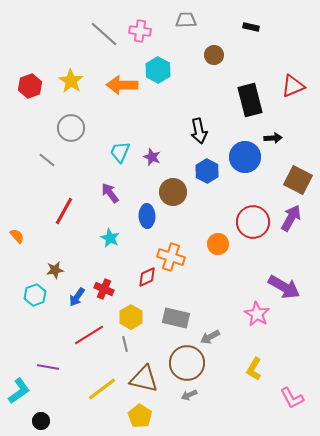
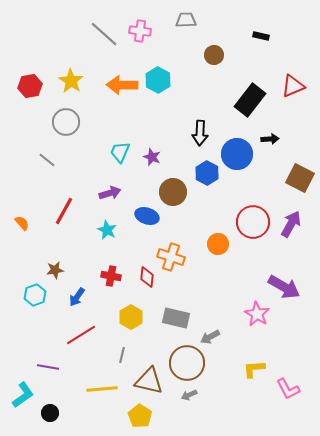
black rectangle at (251, 27): moved 10 px right, 9 px down
cyan hexagon at (158, 70): moved 10 px down
red hexagon at (30, 86): rotated 10 degrees clockwise
black rectangle at (250, 100): rotated 52 degrees clockwise
gray circle at (71, 128): moved 5 px left, 6 px up
black arrow at (199, 131): moved 1 px right, 2 px down; rotated 15 degrees clockwise
black arrow at (273, 138): moved 3 px left, 1 px down
blue circle at (245, 157): moved 8 px left, 3 px up
blue hexagon at (207, 171): moved 2 px down
brown square at (298, 180): moved 2 px right, 2 px up
purple arrow at (110, 193): rotated 110 degrees clockwise
blue ellipse at (147, 216): rotated 70 degrees counterclockwise
purple arrow at (291, 218): moved 6 px down
orange semicircle at (17, 236): moved 5 px right, 13 px up
cyan star at (110, 238): moved 3 px left, 8 px up
red diamond at (147, 277): rotated 60 degrees counterclockwise
red cross at (104, 289): moved 7 px right, 13 px up; rotated 12 degrees counterclockwise
red line at (89, 335): moved 8 px left
gray line at (125, 344): moved 3 px left, 11 px down; rotated 28 degrees clockwise
yellow L-shape at (254, 369): rotated 55 degrees clockwise
brown triangle at (144, 379): moved 5 px right, 2 px down
yellow line at (102, 389): rotated 32 degrees clockwise
cyan L-shape at (19, 391): moved 4 px right, 4 px down
pink L-shape at (292, 398): moved 4 px left, 9 px up
black circle at (41, 421): moved 9 px right, 8 px up
